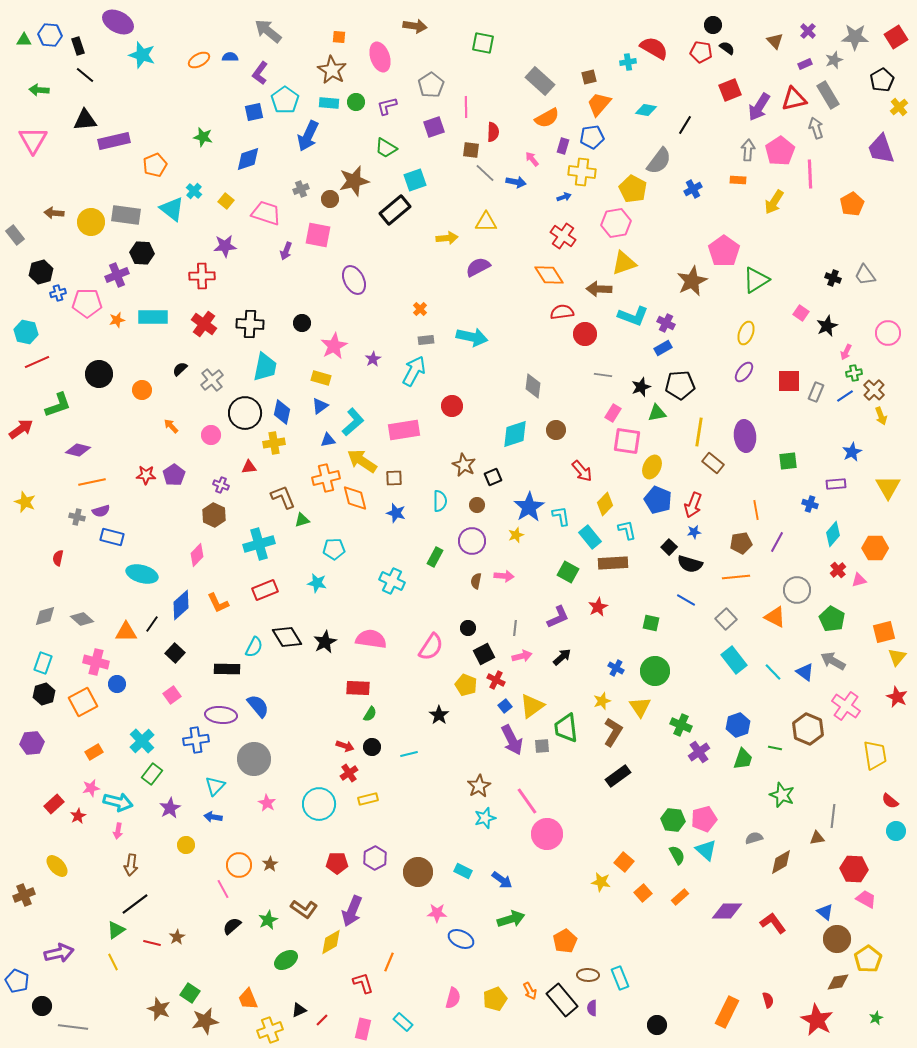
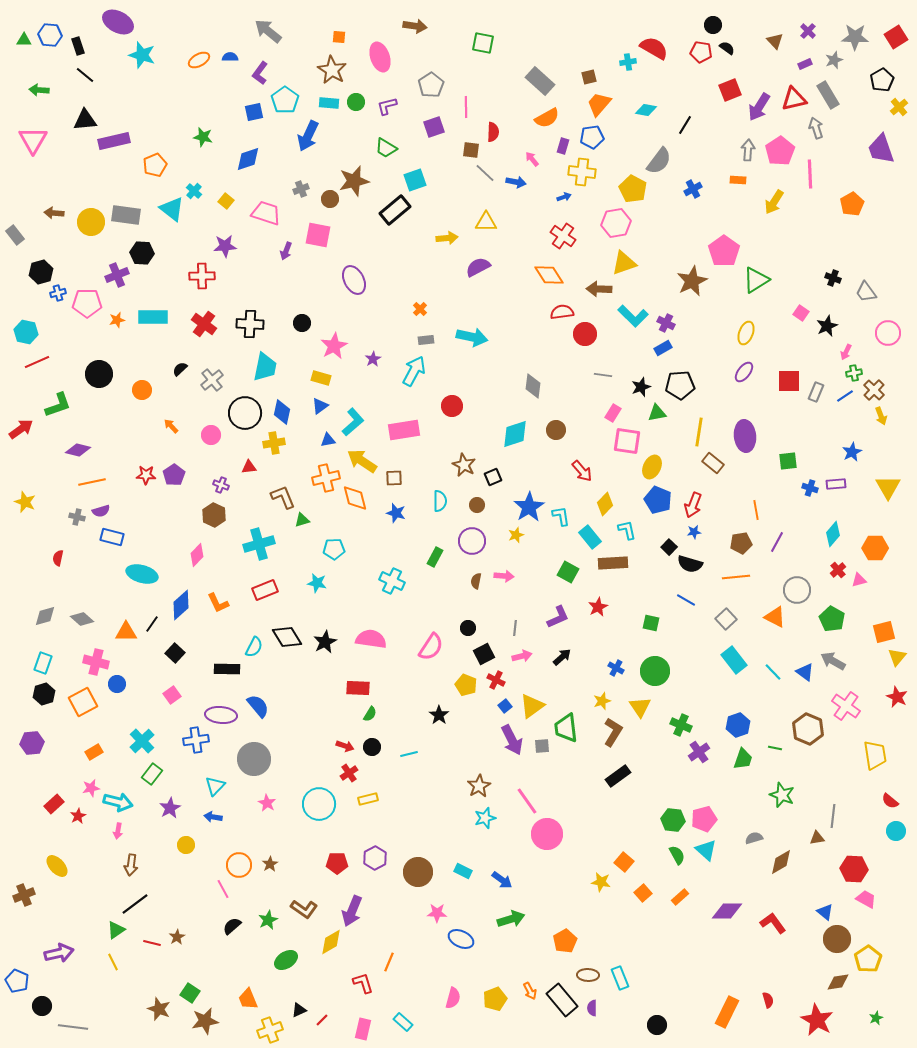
gray trapezoid at (865, 275): moved 1 px right, 17 px down
cyan L-shape at (633, 316): rotated 24 degrees clockwise
blue cross at (810, 504): moved 16 px up
